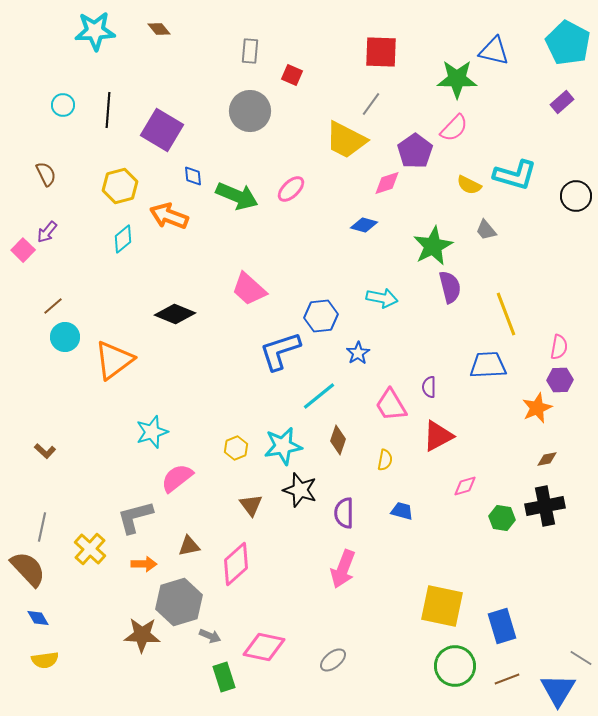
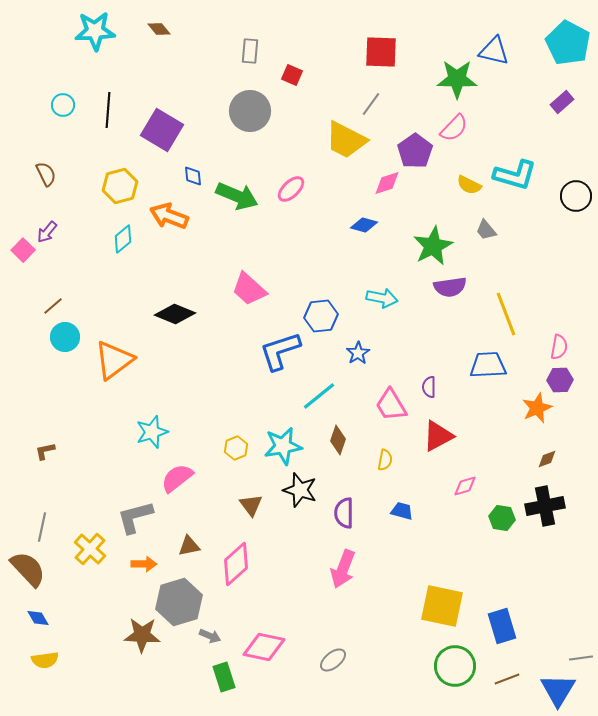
purple semicircle at (450, 287): rotated 96 degrees clockwise
brown L-shape at (45, 451): rotated 125 degrees clockwise
brown diamond at (547, 459): rotated 10 degrees counterclockwise
gray line at (581, 658): rotated 40 degrees counterclockwise
